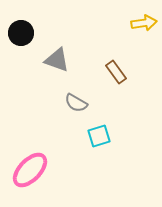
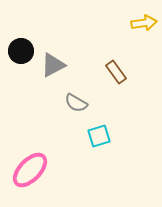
black circle: moved 18 px down
gray triangle: moved 4 px left, 5 px down; rotated 48 degrees counterclockwise
